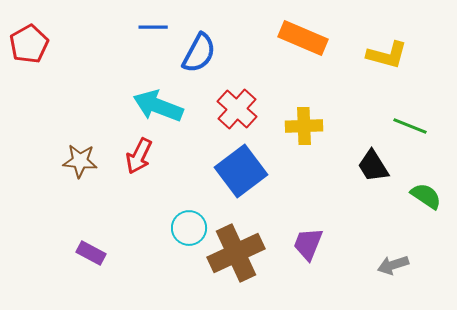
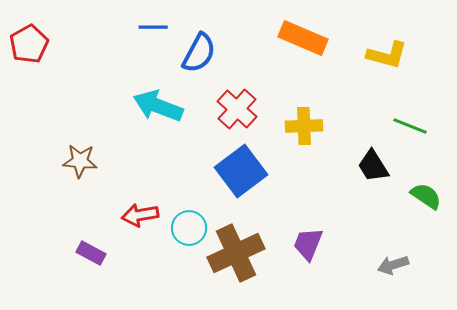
red arrow: moved 1 px right, 59 px down; rotated 54 degrees clockwise
